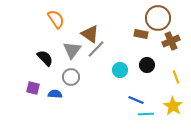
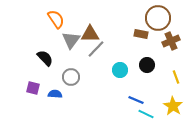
brown triangle: rotated 36 degrees counterclockwise
gray triangle: moved 1 px left, 10 px up
cyan line: rotated 28 degrees clockwise
